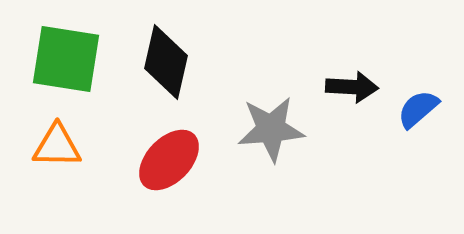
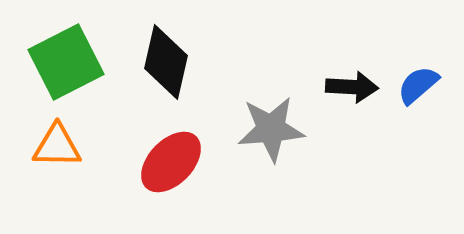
green square: moved 3 px down; rotated 36 degrees counterclockwise
blue semicircle: moved 24 px up
red ellipse: moved 2 px right, 2 px down
